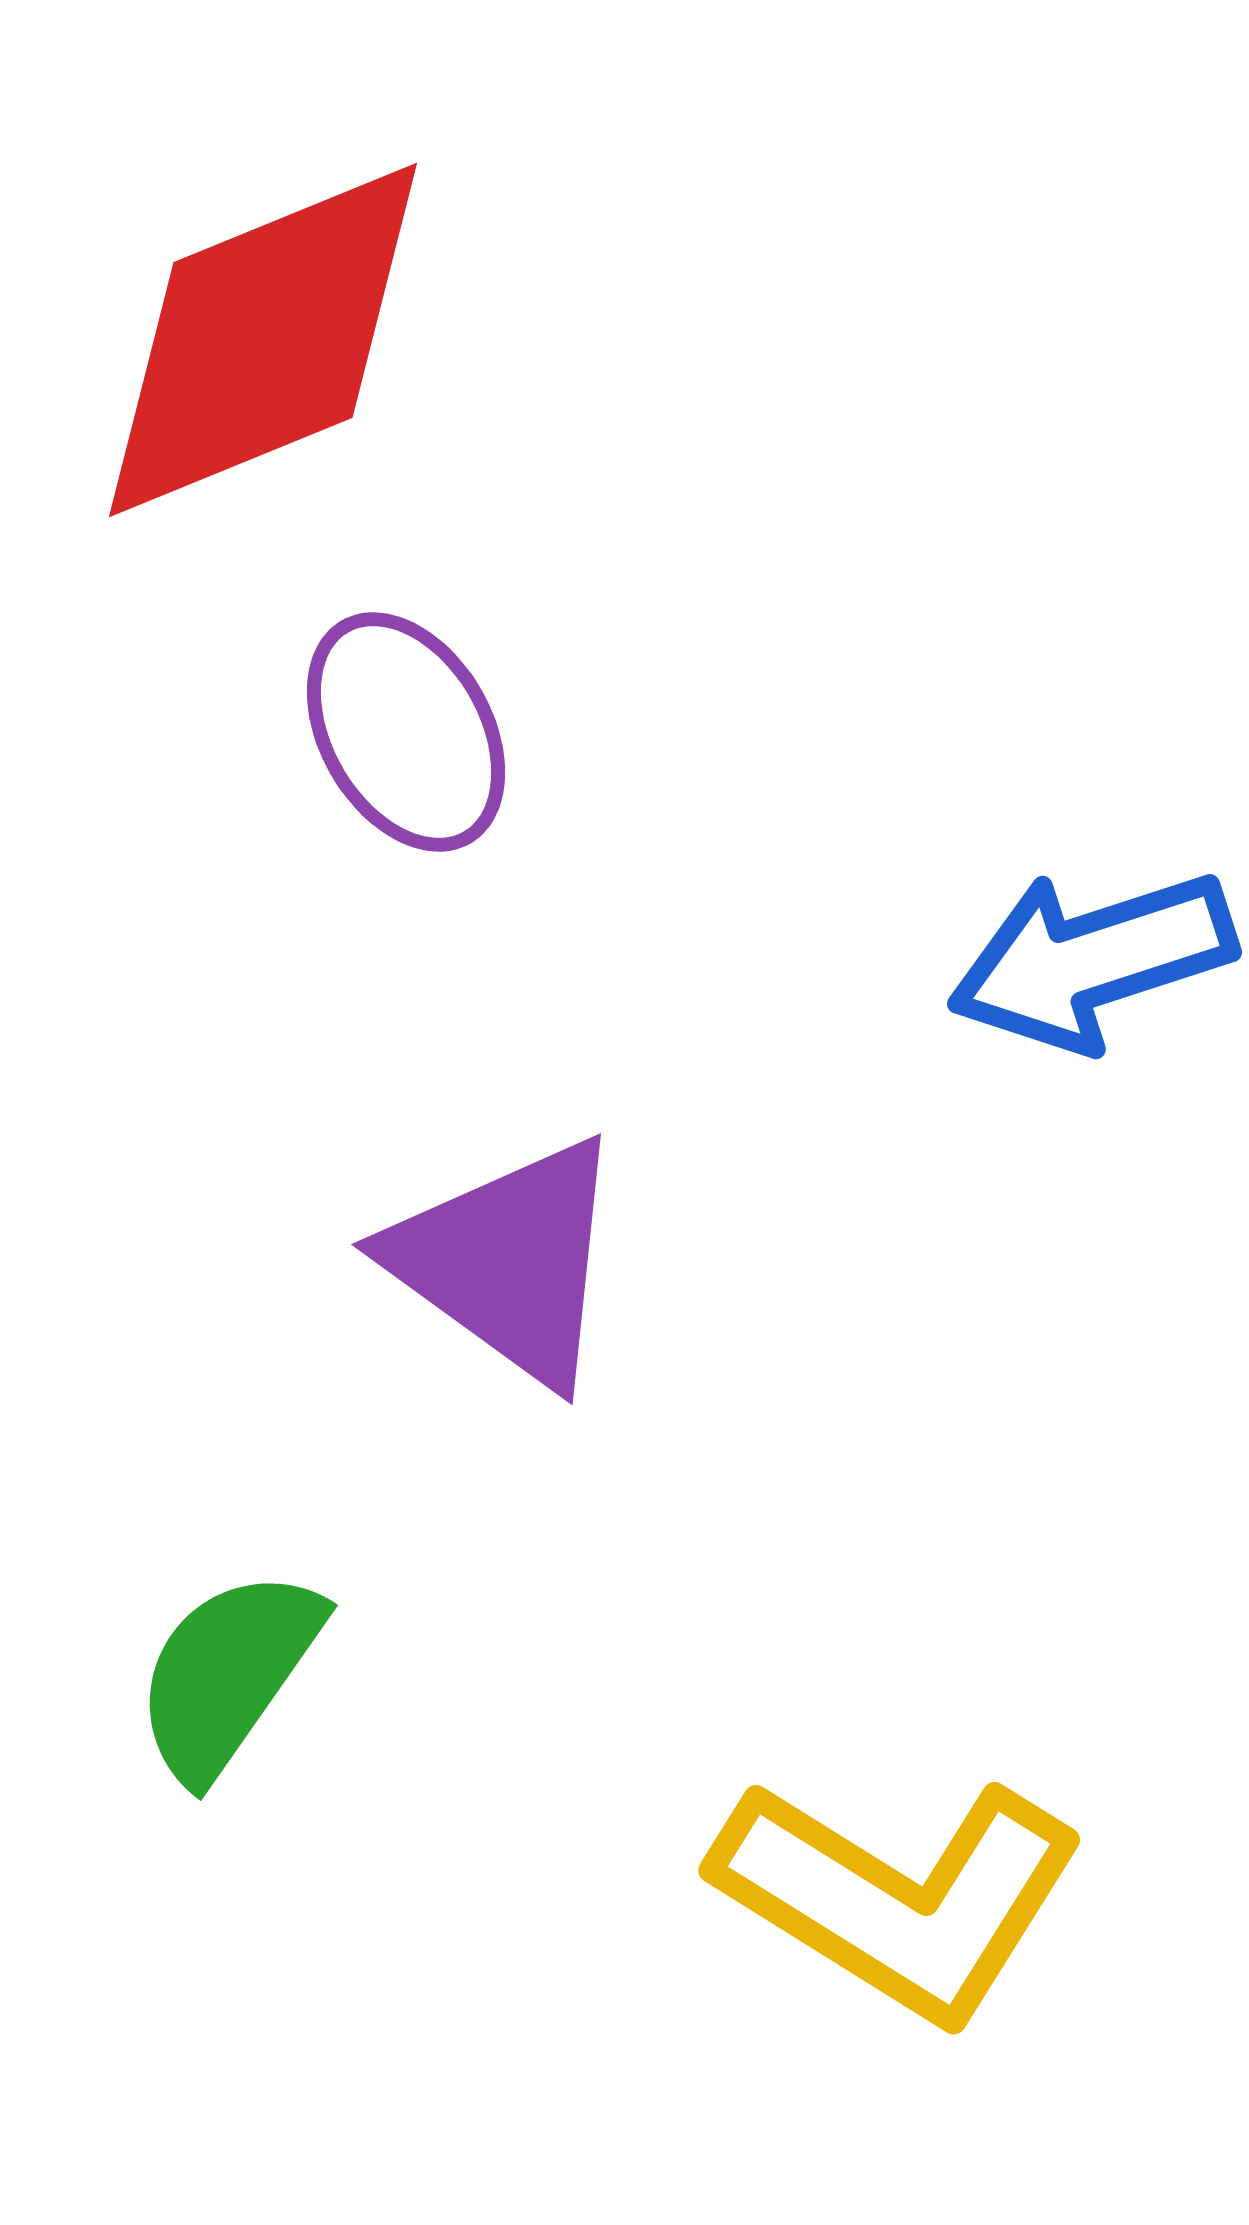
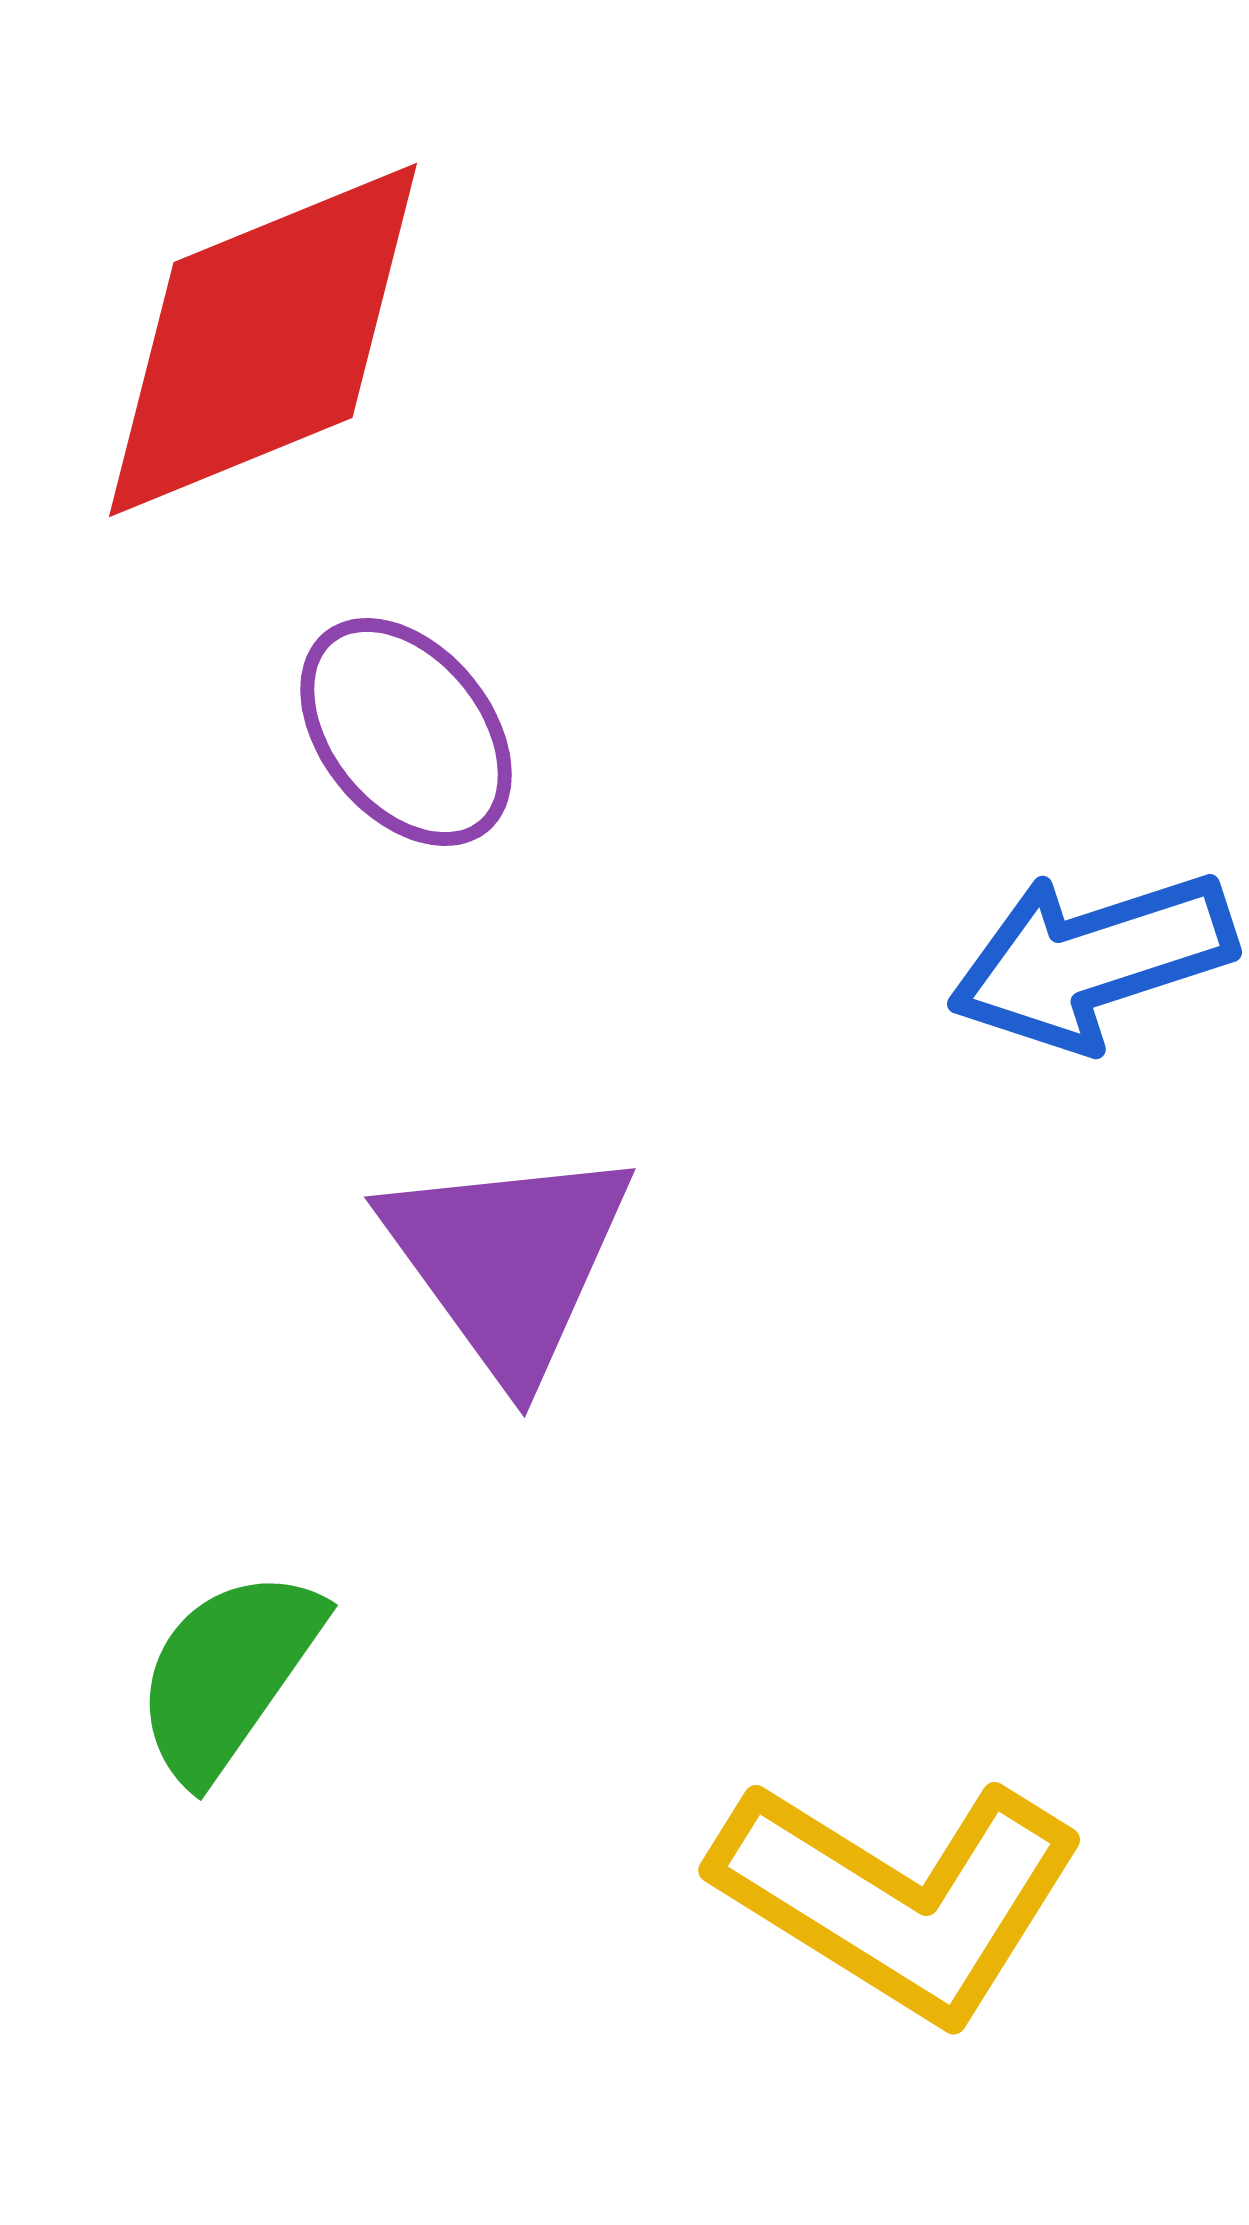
purple ellipse: rotated 9 degrees counterclockwise
purple triangle: rotated 18 degrees clockwise
